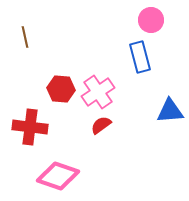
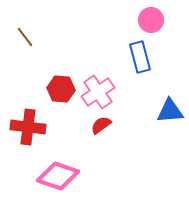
brown line: rotated 25 degrees counterclockwise
red cross: moved 2 px left
